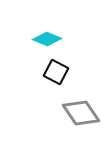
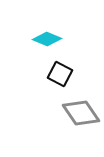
black square: moved 4 px right, 2 px down
